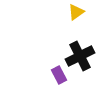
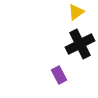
black cross: moved 12 px up
